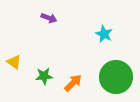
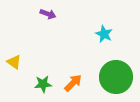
purple arrow: moved 1 px left, 4 px up
green star: moved 1 px left, 8 px down
